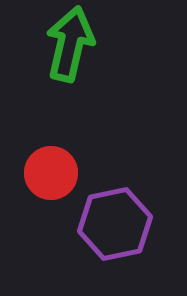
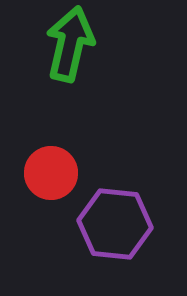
purple hexagon: rotated 18 degrees clockwise
